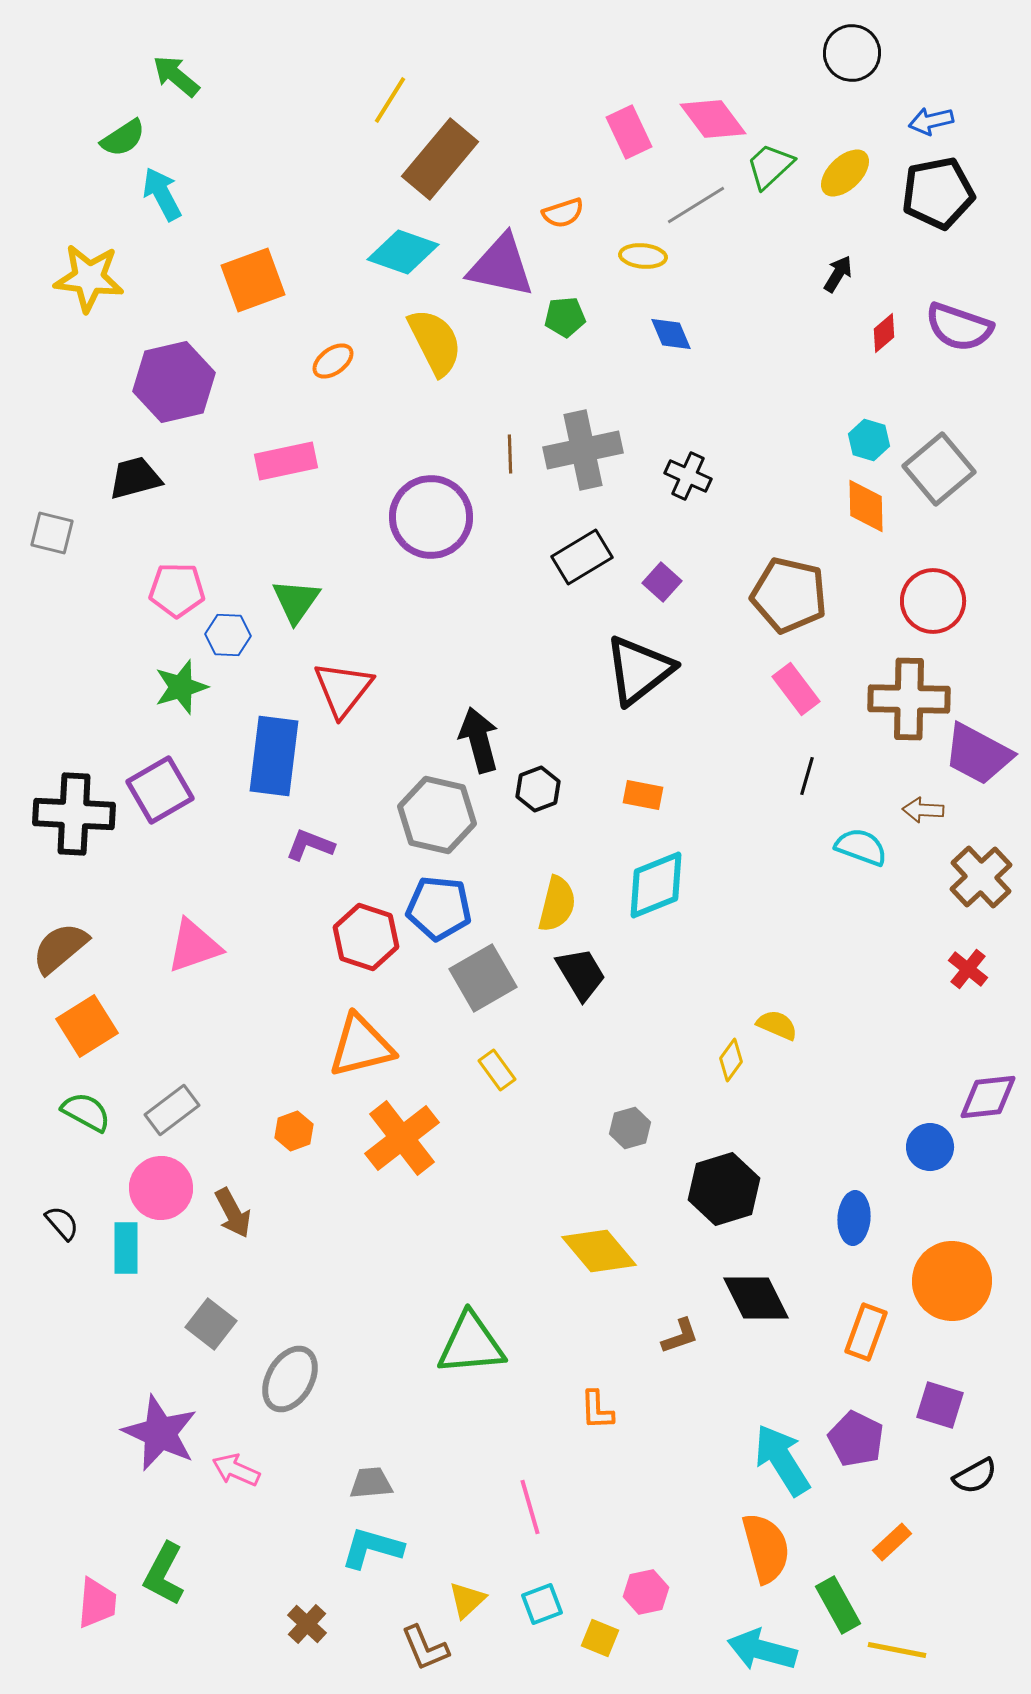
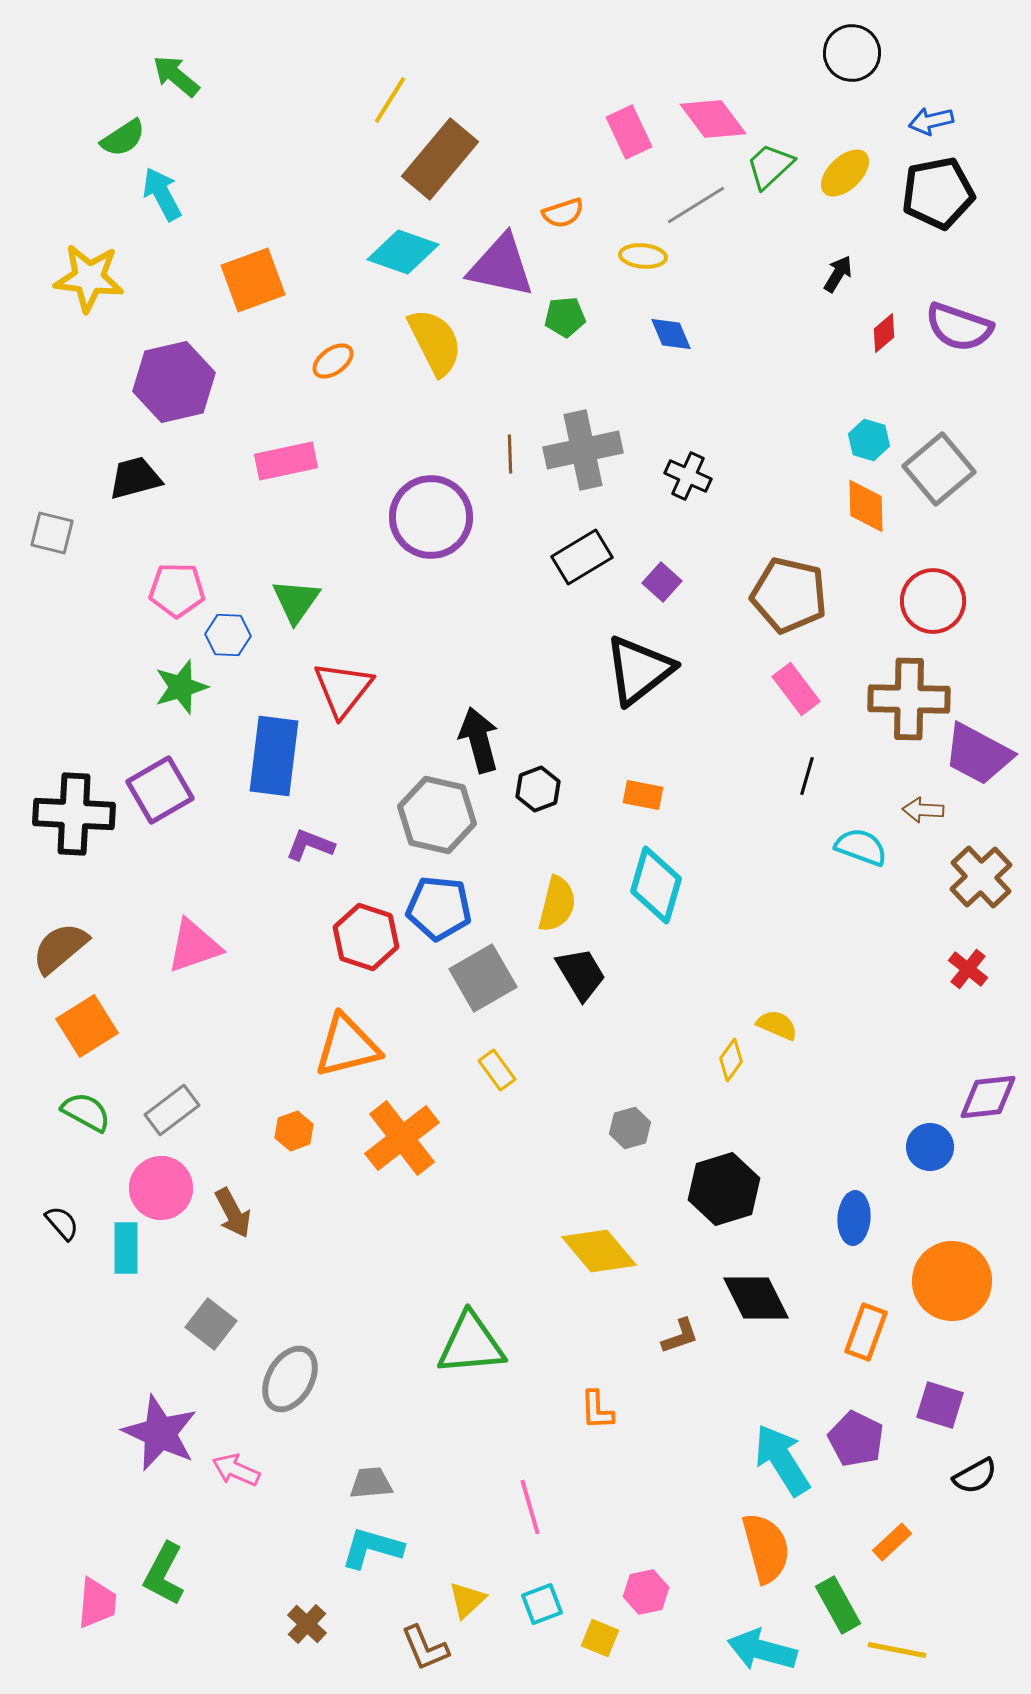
cyan diamond at (656, 885): rotated 52 degrees counterclockwise
orange triangle at (361, 1046): moved 14 px left
